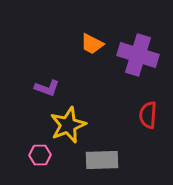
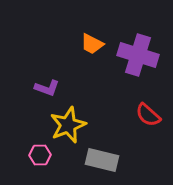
red semicircle: rotated 52 degrees counterclockwise
gray rectangle: rotated 16 degrees clockwise
